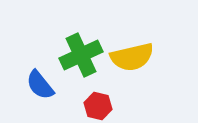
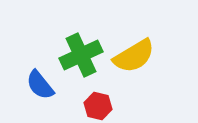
yellow semicircle: moved 2 px right, 1 px up; rotated 18 degrees counterclockwise
